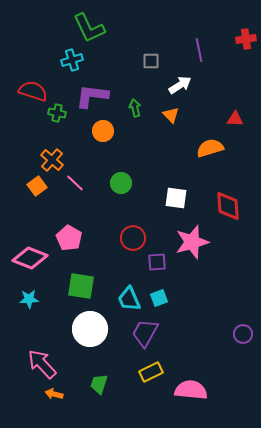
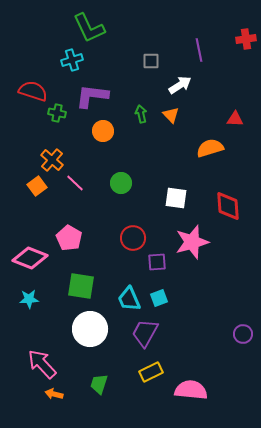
green arrow: moved 6 px right, 6 px down
